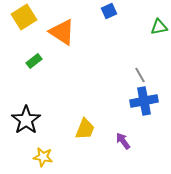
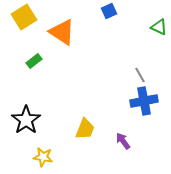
green triangle: rotated 36 degrees clockwise
